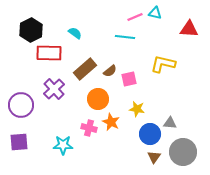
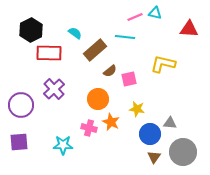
brown rectangle: moved 10 px right, 19 px up
